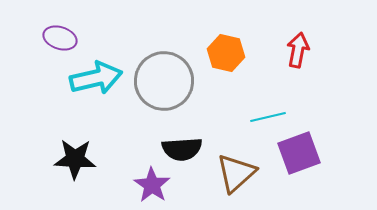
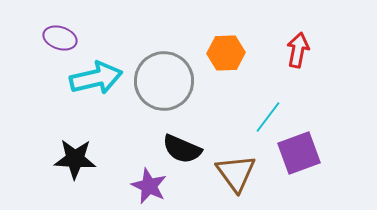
orange hexagon: rotated 15 degrees counterclockwise
cyan line: rotated 40 degrees counterclockwise
black semicircle: rotated 27 degrees clockwise
brown triangle: rotated 24 degrees counterclockwise
purple star: moved 3 px left, 1 px down; rotated 9 degrees counterclockwise
